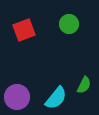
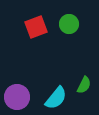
red square: moved 12 px right, 3 px up
